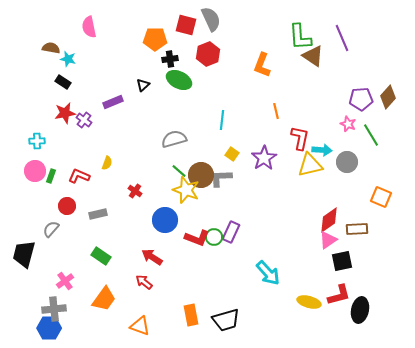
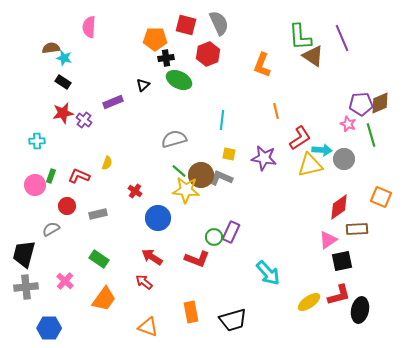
gray semicircle at (211, 19): moved 8 px right, 4 px down
pink semicircle at (89, 27): rotated 15 degrees clockwise
brown semicircle at (51, 48): rotated 18 degrees counterclockwise
cyan star at (68, 59): moved 4 px left, 1 px up
black cross at (170, 59): moved 4 px left, 1 px up
brown diamond at (388, 97): moved 8 px left, 6 px down; rotated 25 degrees clockwise
purple pentagon at (361, 99): moved 5 px down
red star at (65, 113): moved 2 px left
green line at (371, 135): rotated 15 degrees clockwise
red L-shape at (300, 138): rotated 45 degrees clockwise
yellow square at (232, 154): moved 3 px left; rotated 24 degrees counterclockwise
purple star at (264, 158): rotated 30 degrees counterclockwise
gray circle at (347, 162): moved 3 px left, 3 px up
pink circle at (35, 171): moved 14 px down
gray L-shape at (221, 178): rotated 25 degrees clockwise
yellow star at (186, 190): rotated 16 degrees counterclockwise
blue circle at (165, 220): moved 7 px left, 2 px up
red diamond at (329, 220): moved 10 px right, 13 px up
gray semicircle at (51, 229): rotated 18 degrees clockwise
red L-shape at (197, 238): moved 21 px down
green rectangle at (101, 256): moved 2 px left, 3 px down
pink cross at (65, 281): rotated 12 degrees counterclockwise
yellow ellipse at (309, 302): rotated 50 degrees counterclockwise
gray cross at (54, 309): moved 28 px left, 22 px up
orange rectangle at (191, 315): moved 3 px up
black trapezoid at (226, 320): moved 7 px right
orange triangle at (140, 326): moved 8 px right, 1 px down
